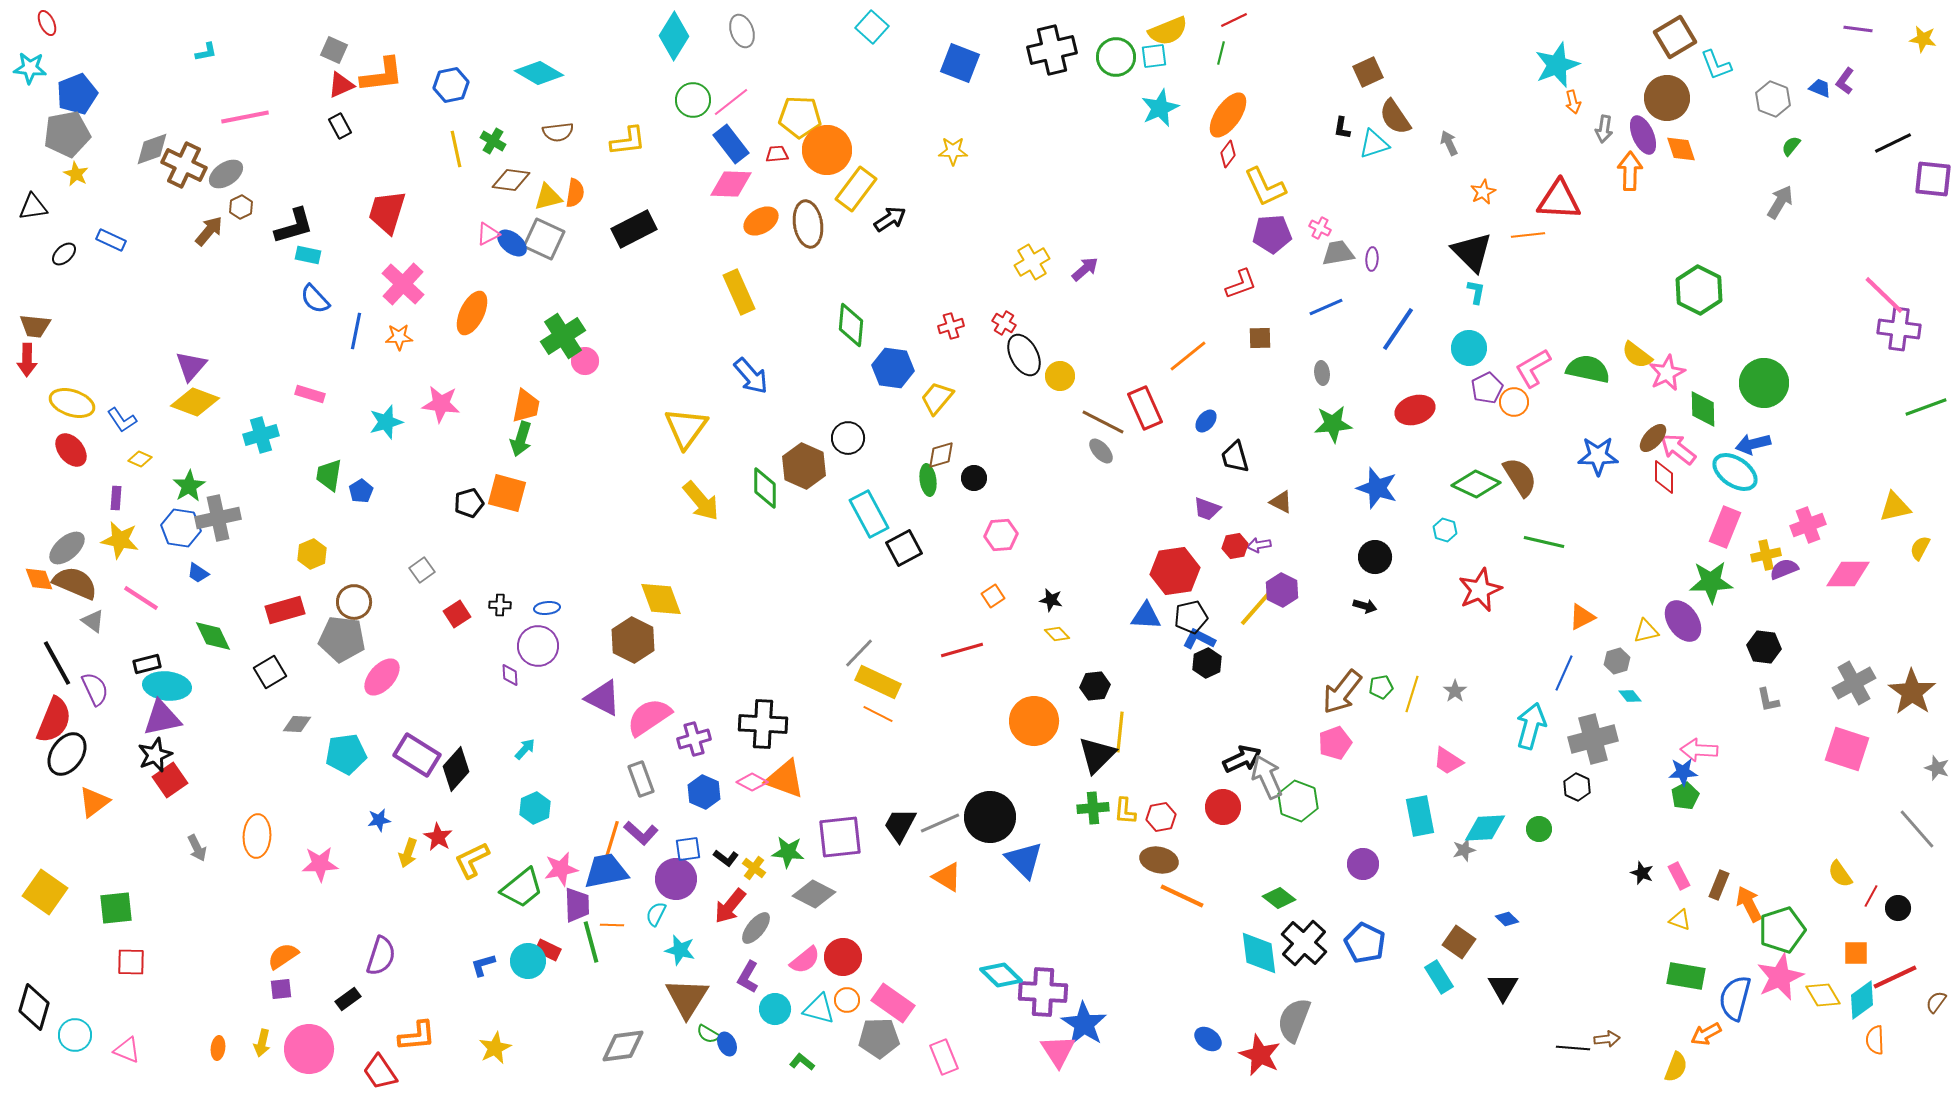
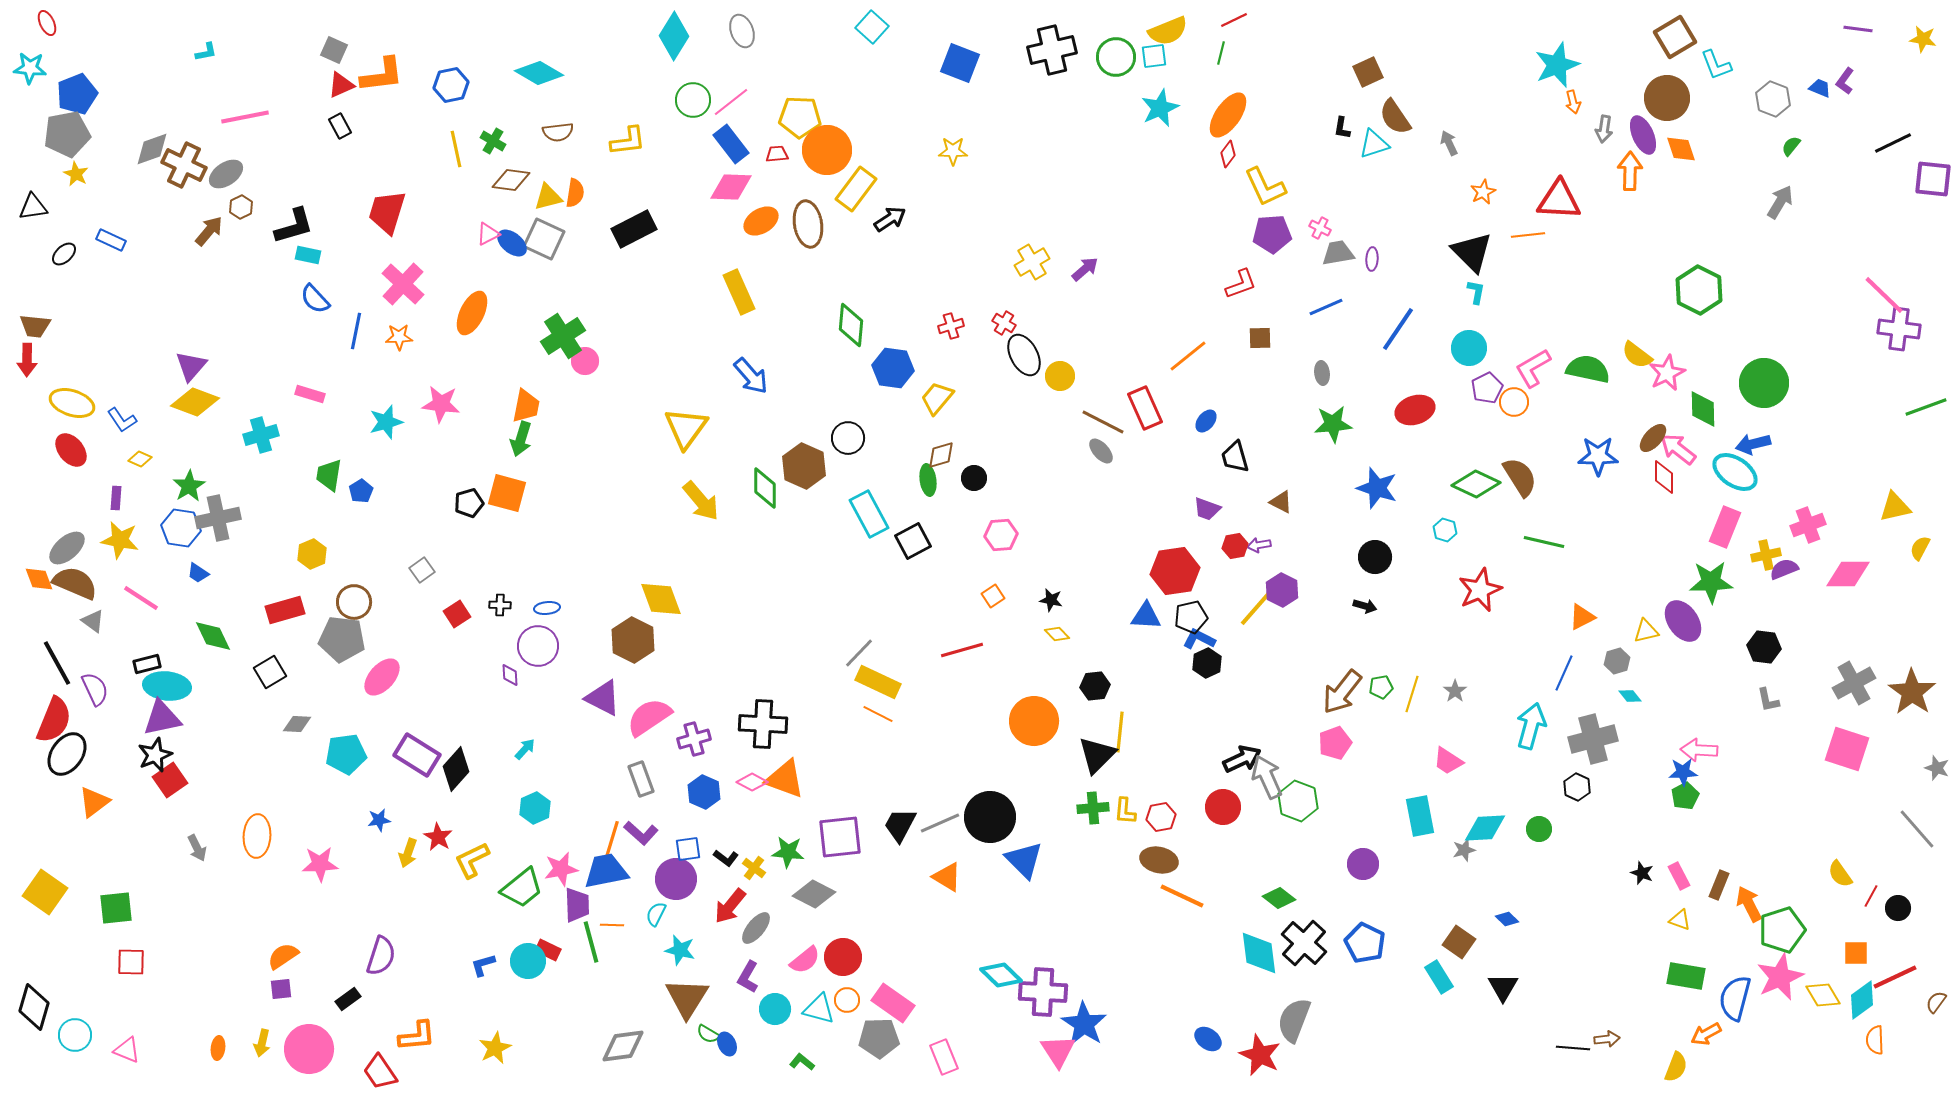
pink diamond at (731, 184): moved 3 px down
black square at (904, 548): moved 9 px right, 7 px up
